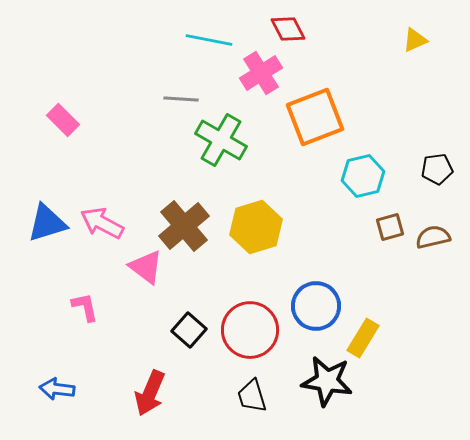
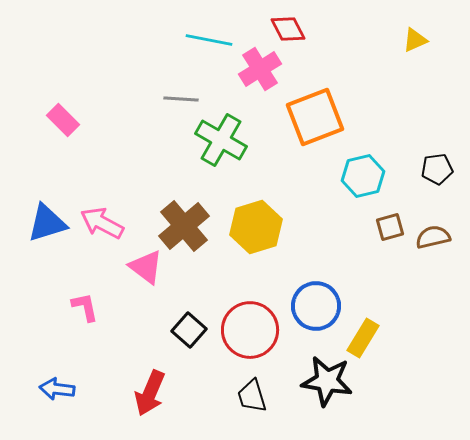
pink cross: moved 1 px left, 4 px up
